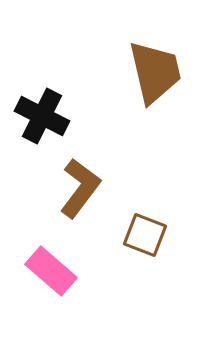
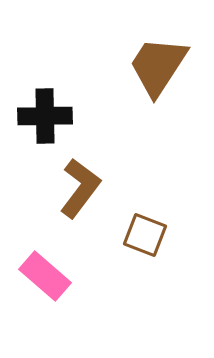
brown trapezoid: moved 3 px right, 6 px up; rotated 134 degrees counterclockwise
black cross: moved 3 px right; rotated 28 degrees counterclockwise
pink rectangle: moved 6 px left, 5 px down
